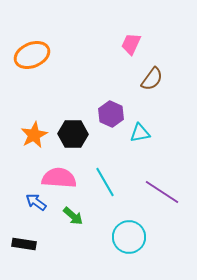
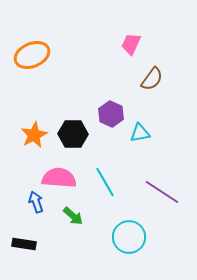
blue arrow: rotated 35 degrees clockwise
